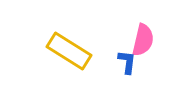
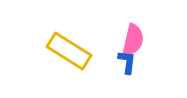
pink semicircle: moved 10 px left
